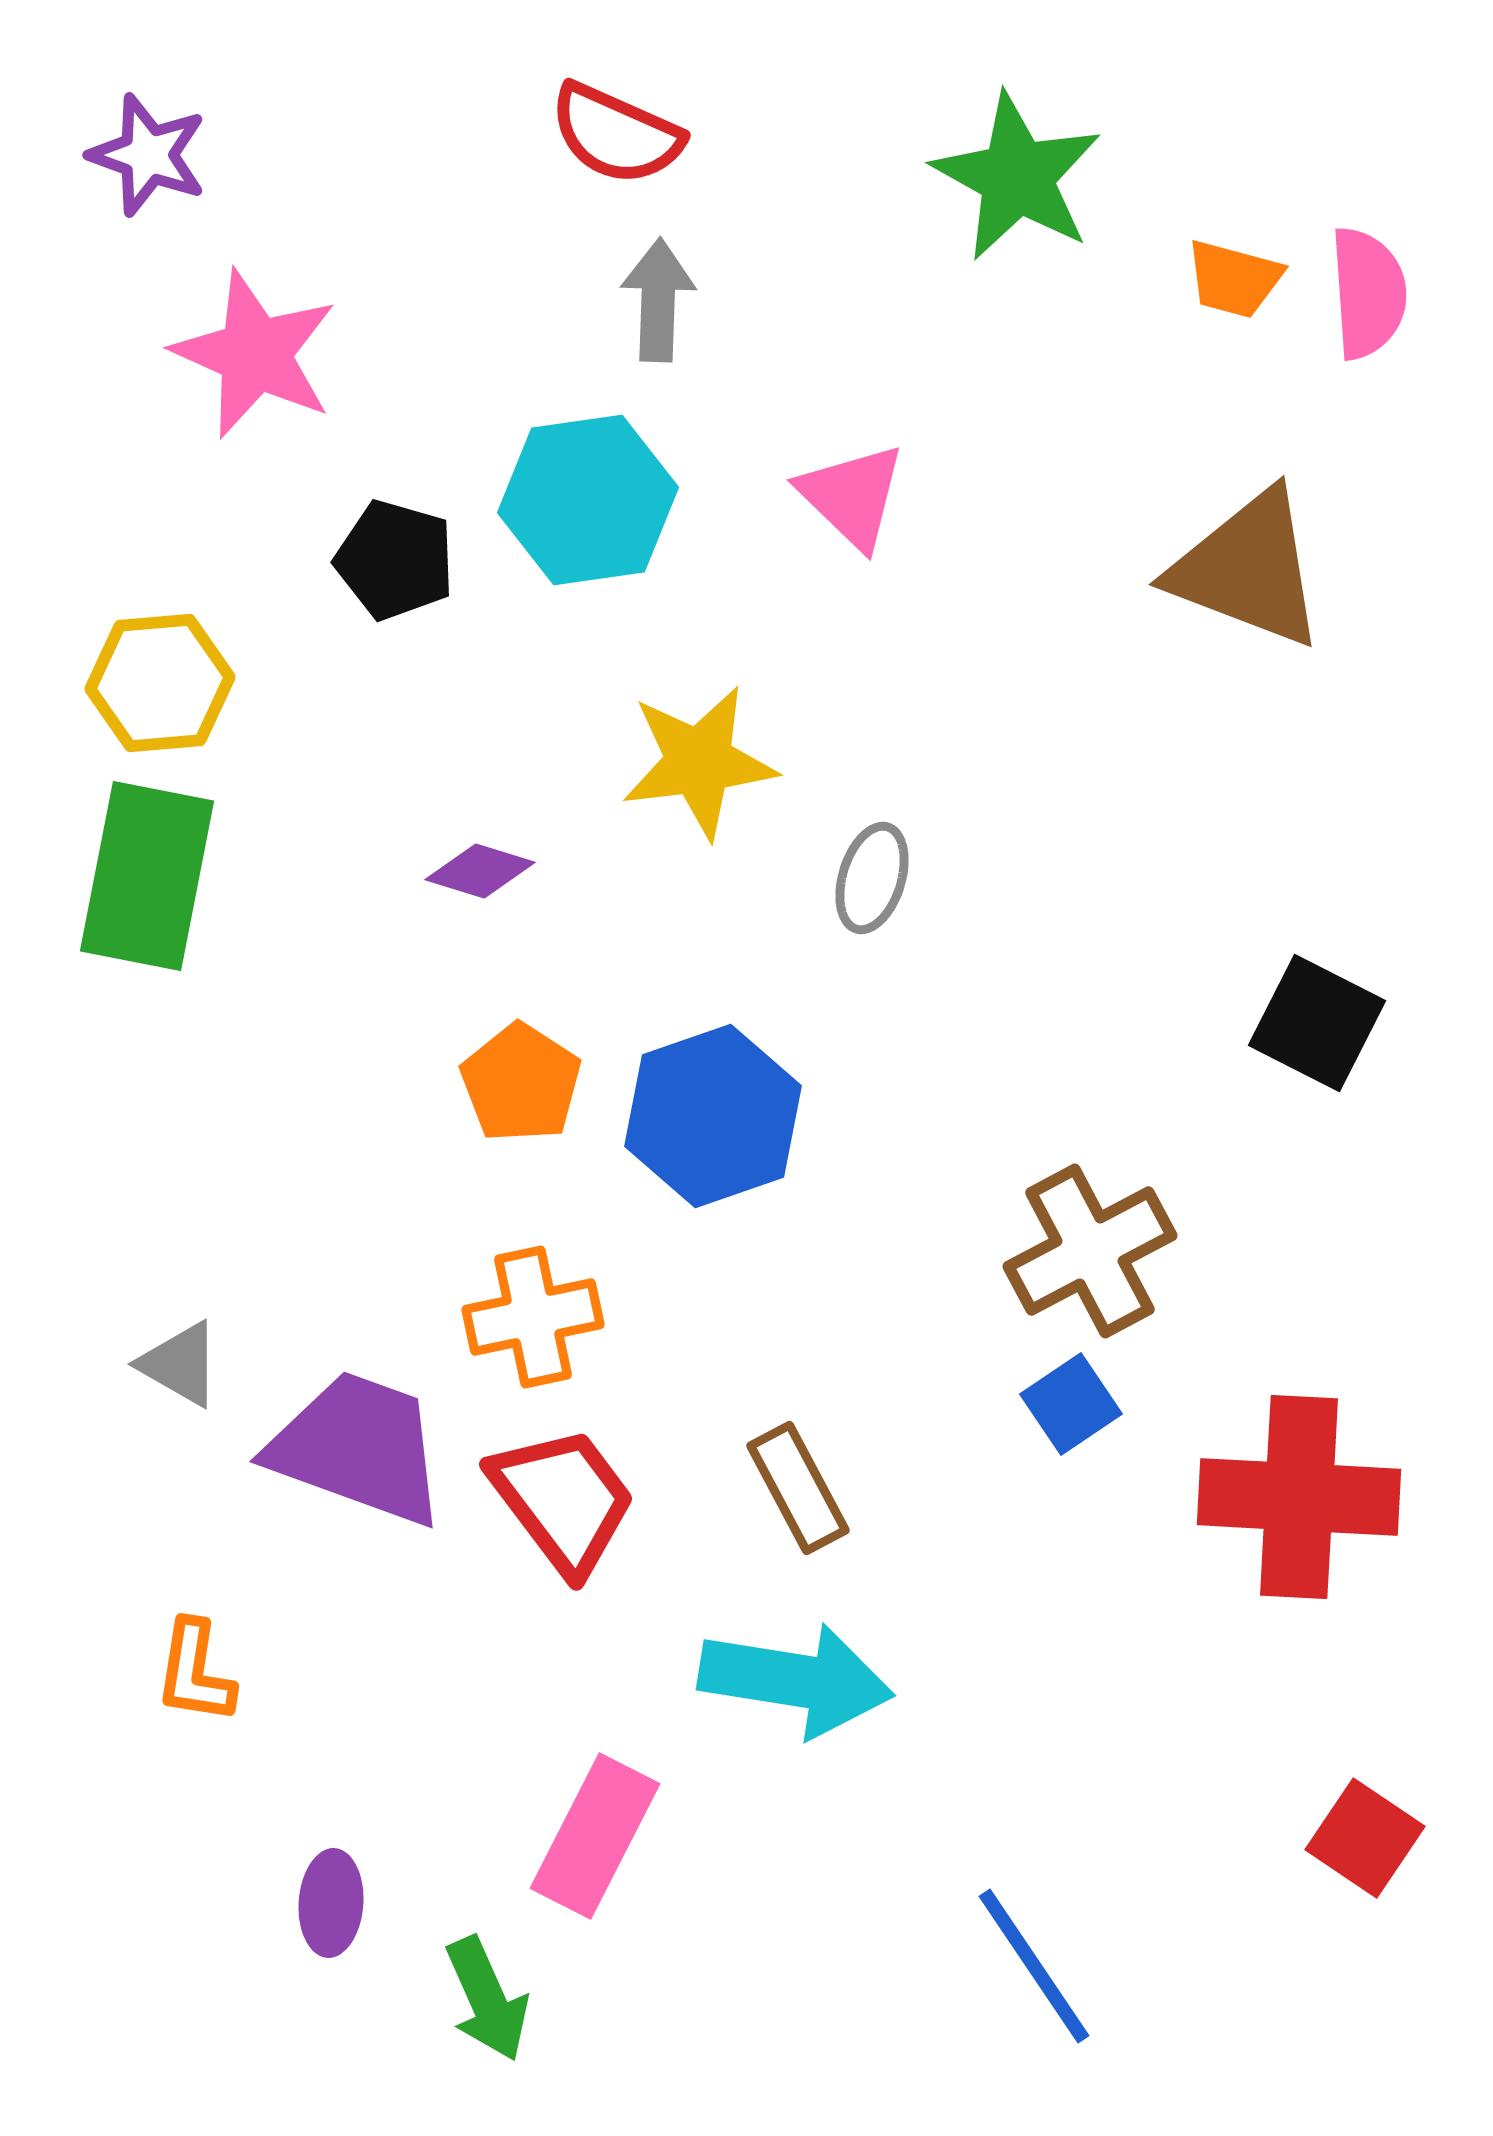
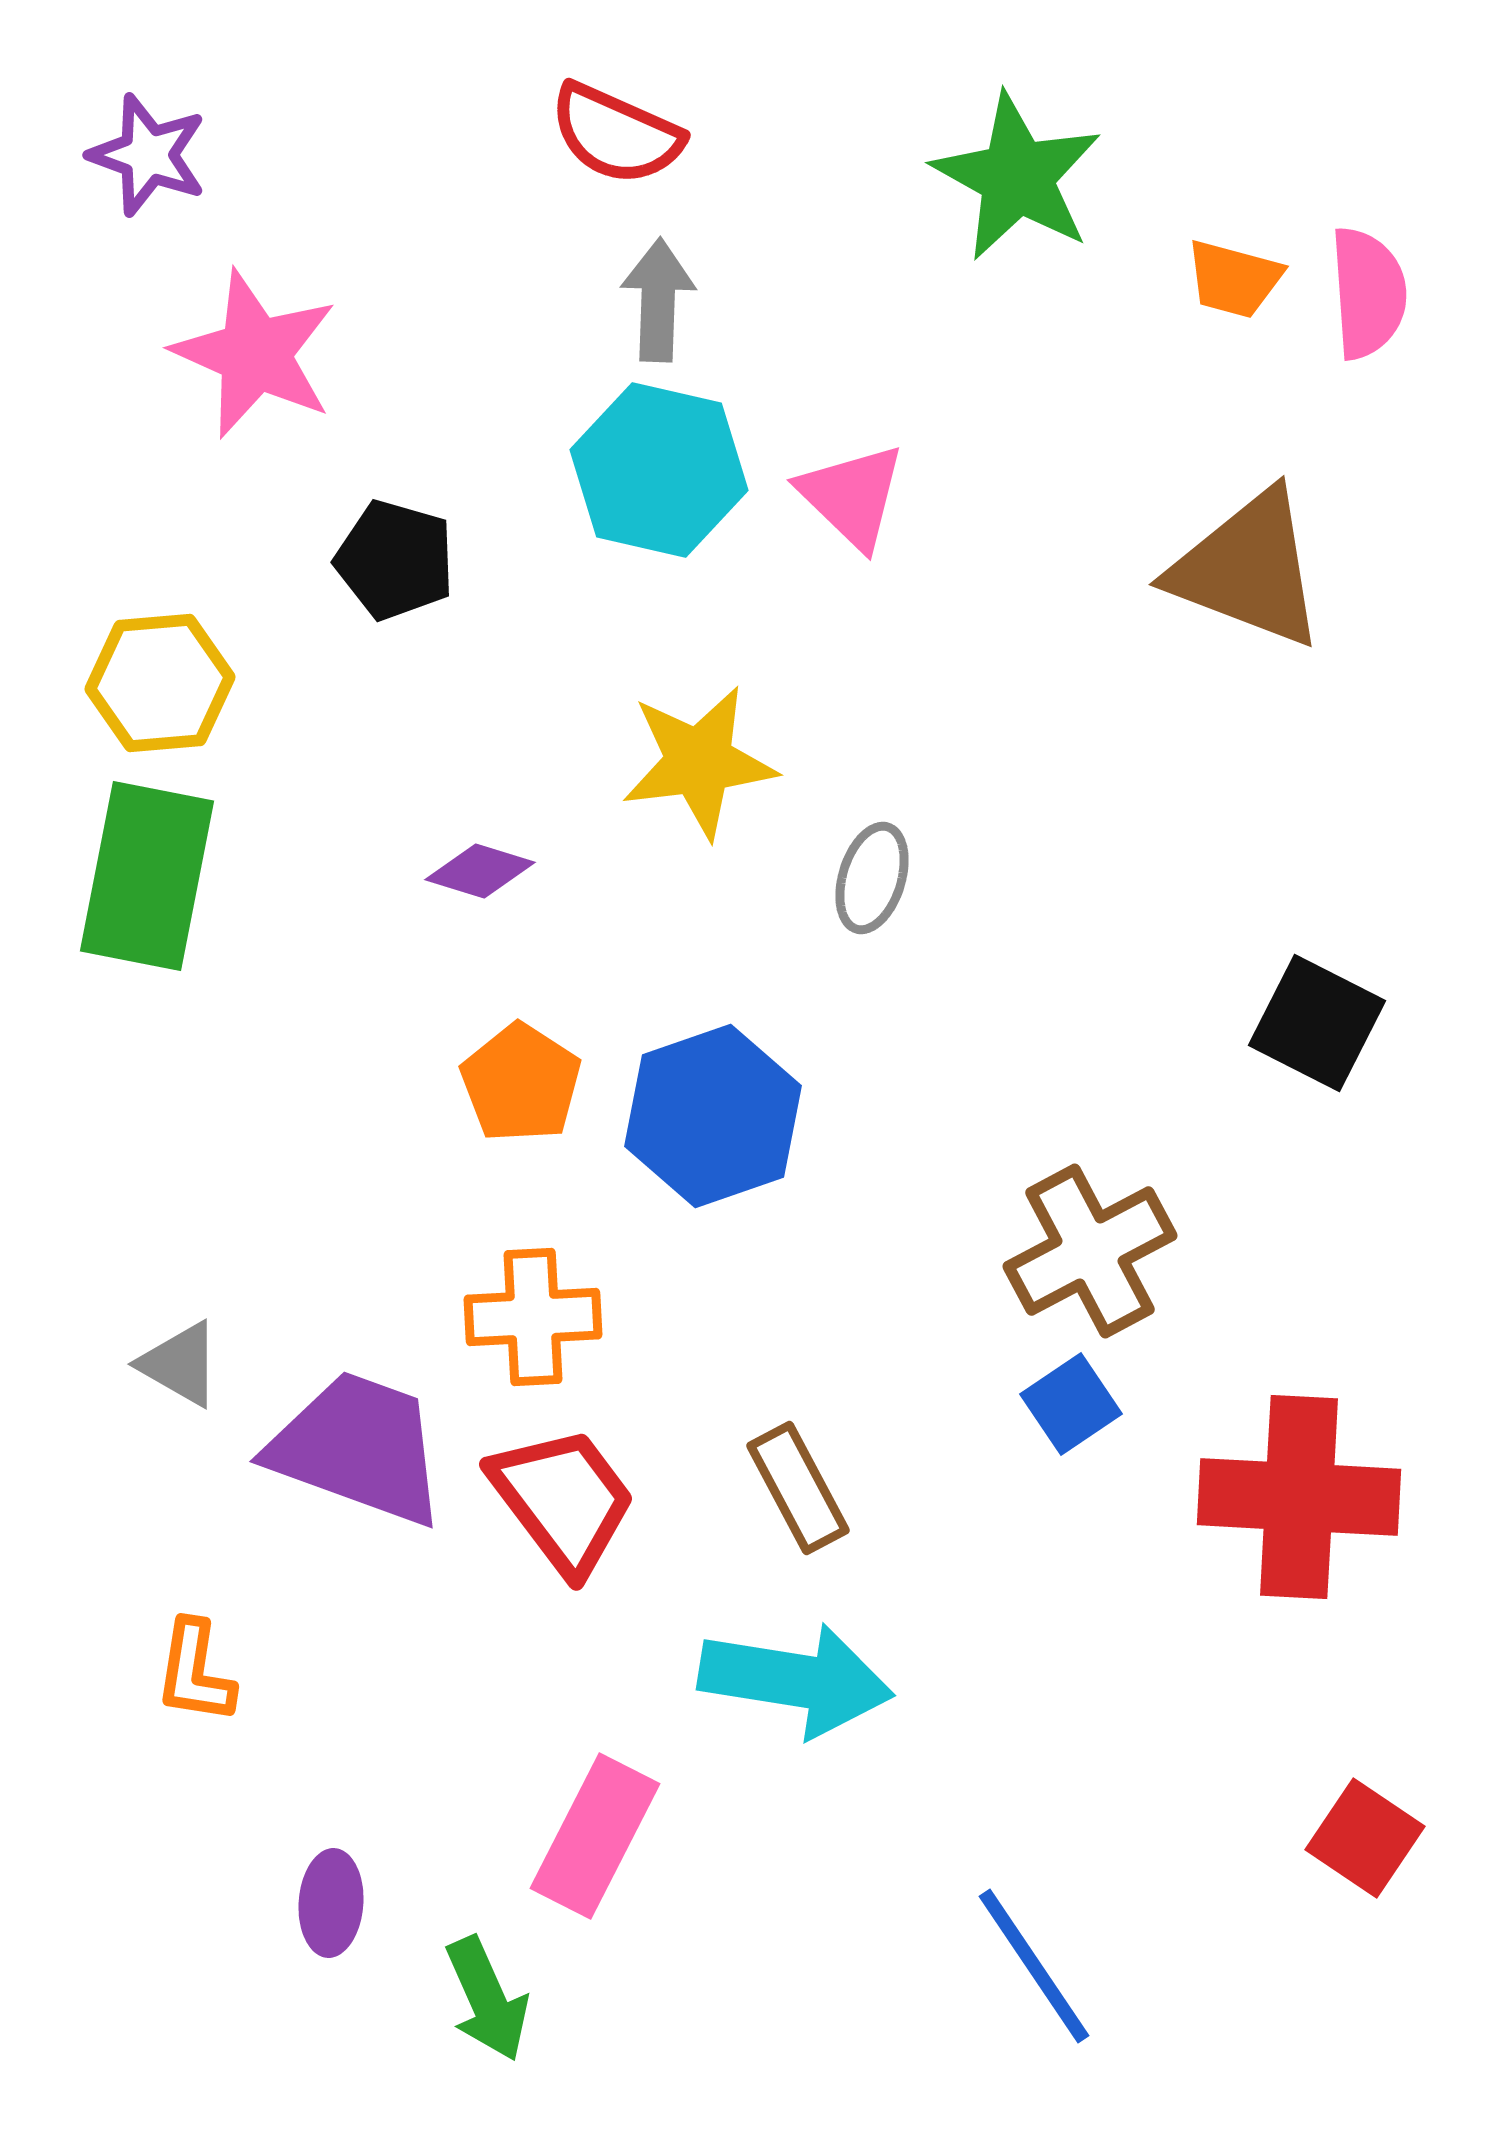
cyan hexagon: moved 71 px right, 30 px up; rotated 21 degrees clockwise
orange cross: rotated 9 degrees clockwise
